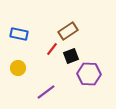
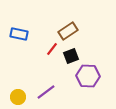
yellow circle: moved 29 px down
purple hexagon: moved 1 px left, 2 px down
